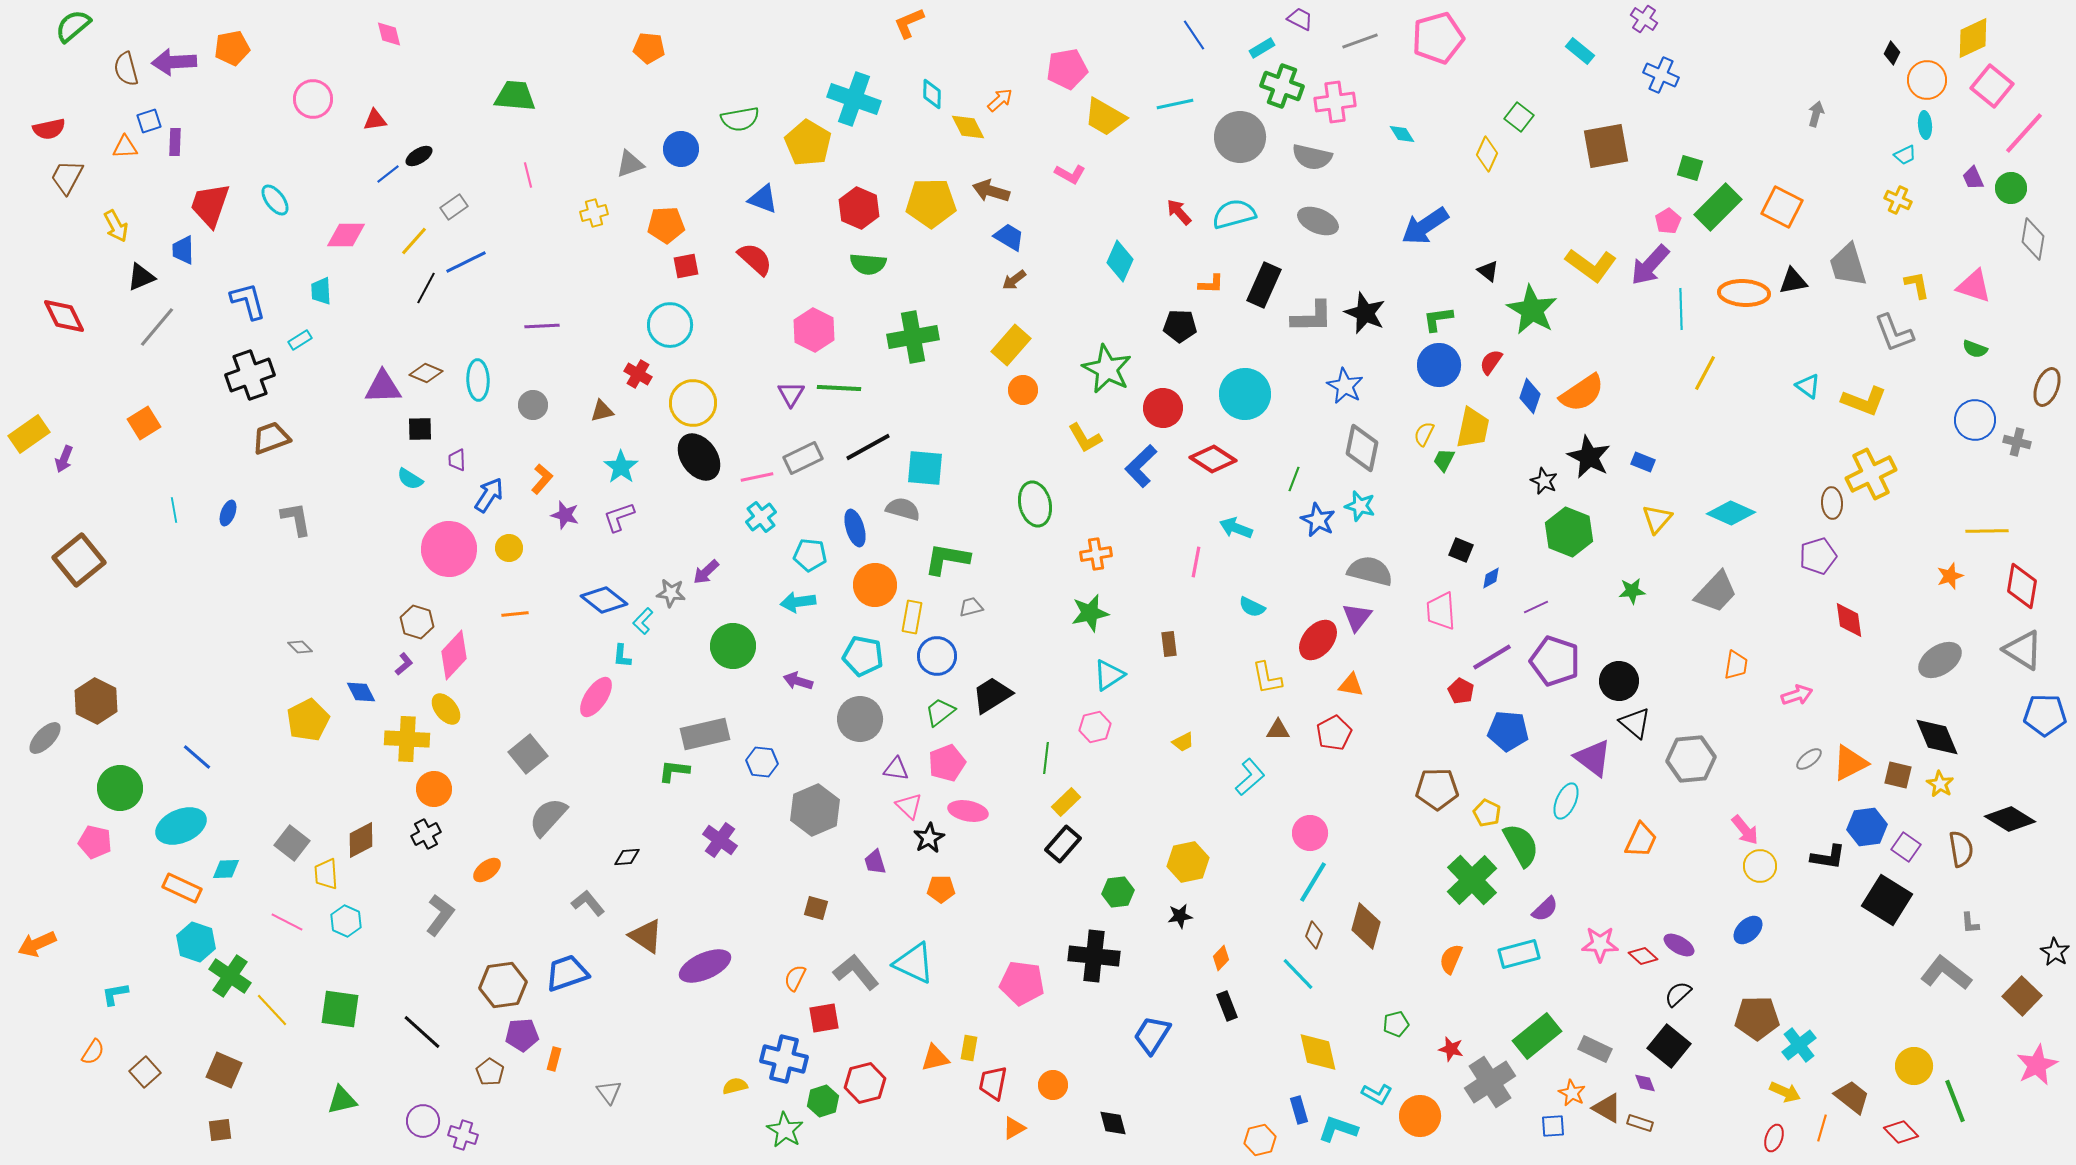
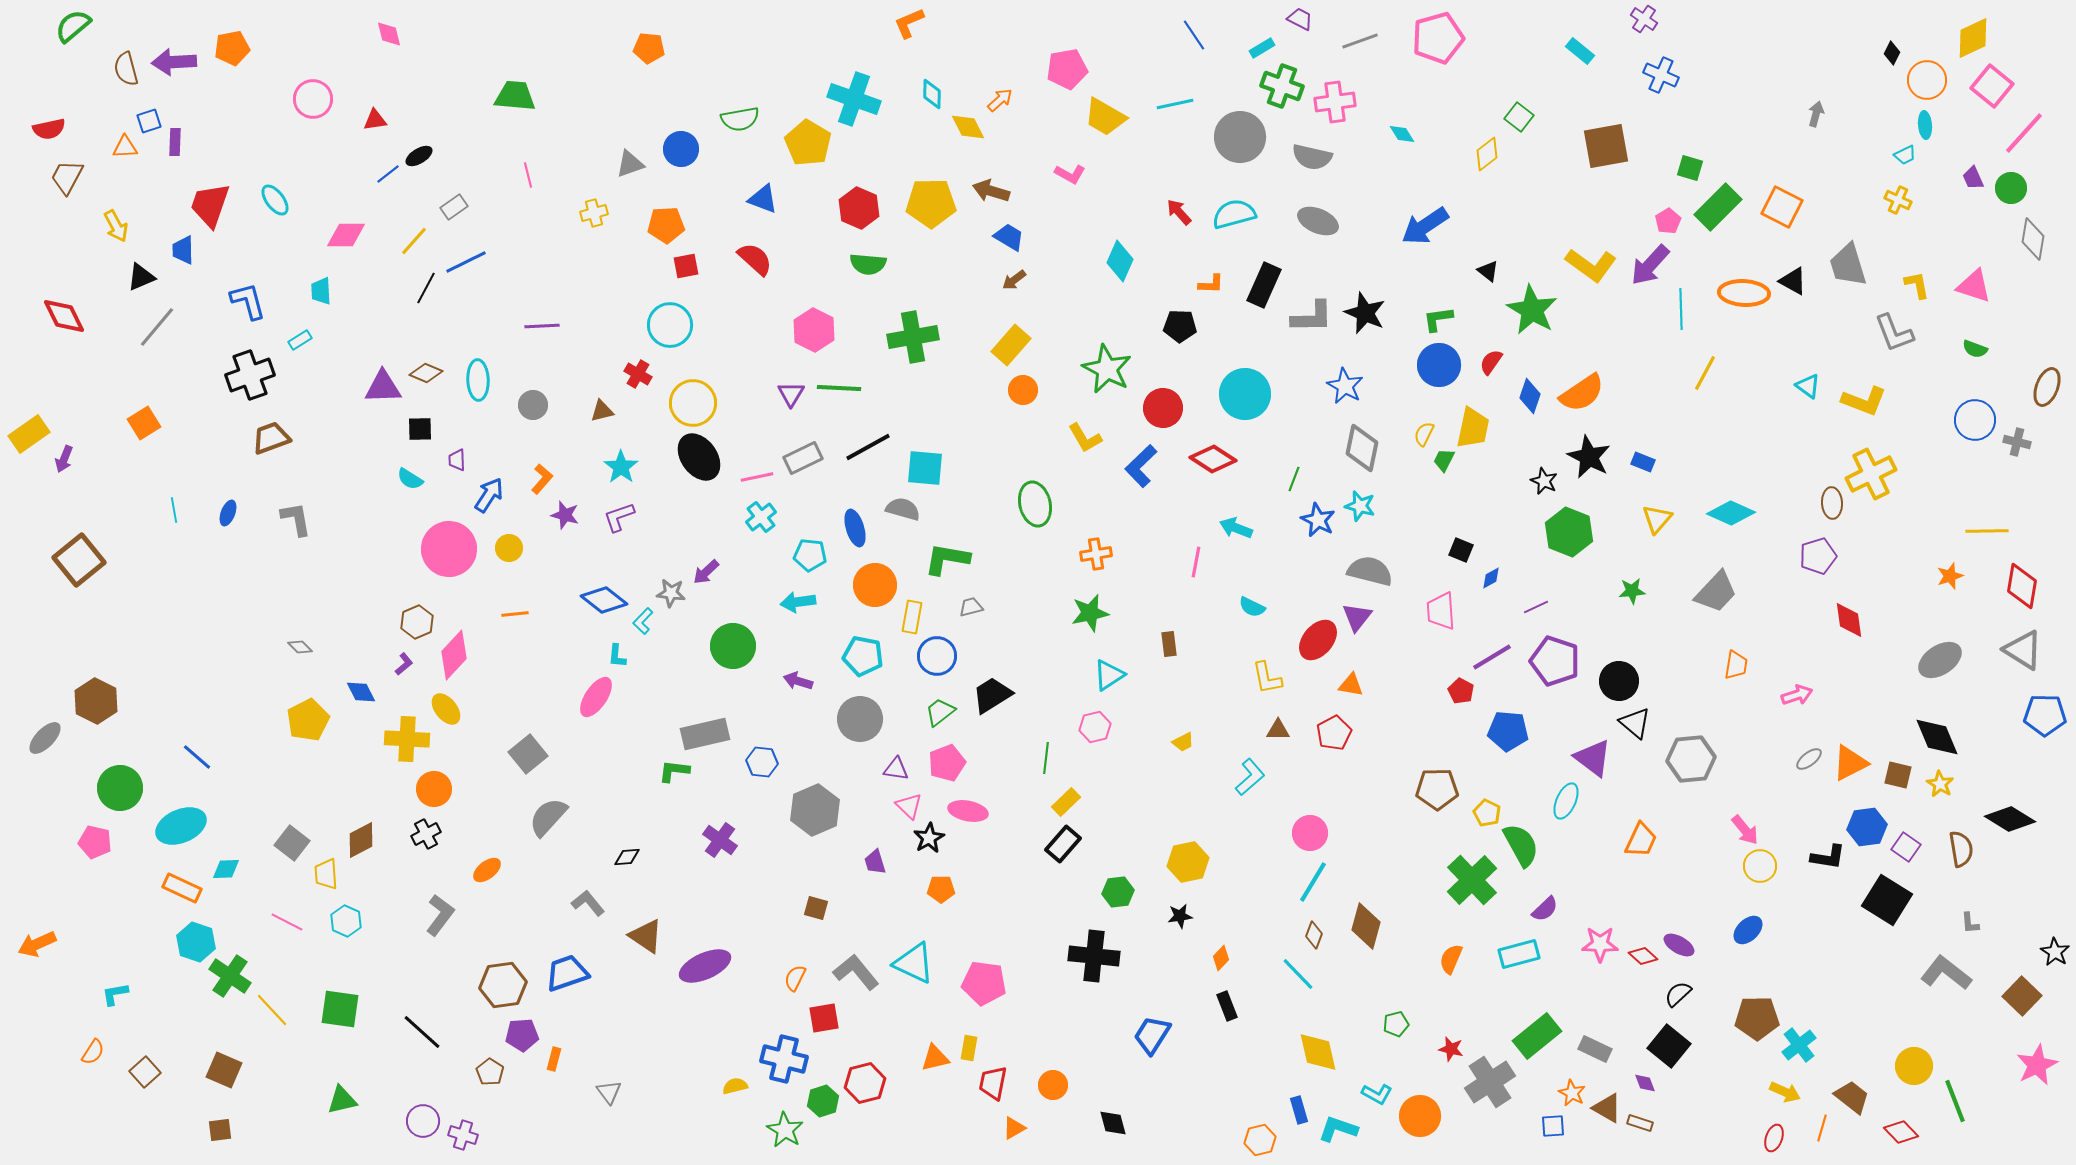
yellow diamond at (1487, 154): rotated 28 degrees clockwise
black triangle at (1793, 281): rotated 40 degrees clockwise
brown hexagon at (417, 622): rotated 20 degrees clockwise
cyan L-shape at (622, 656): moved 5 px left
pink pentagon at (1022, 983): moved 38 px left
